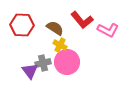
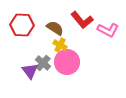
gray cross: rotated 35 degrees counterclockwise
